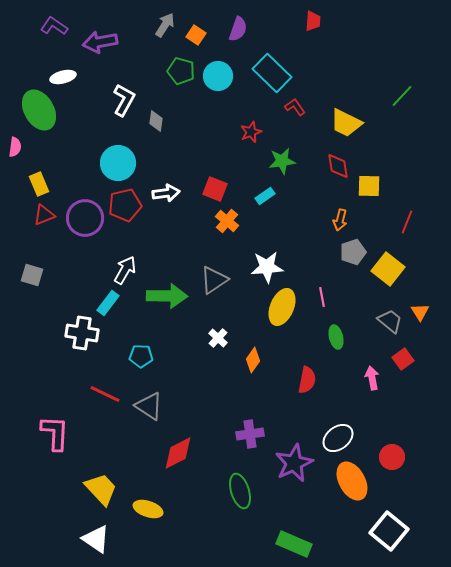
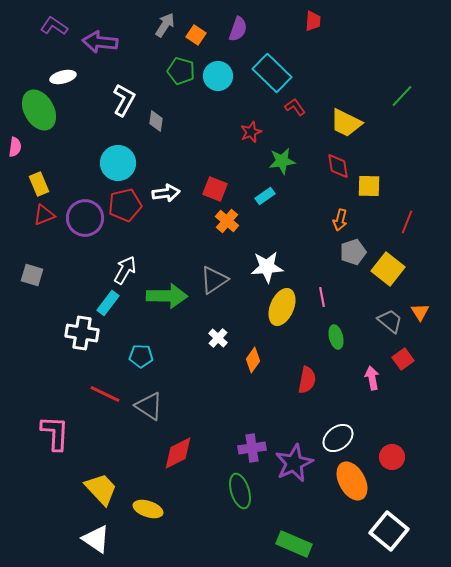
purple arrow at (100, 42): rotated 16 degrees clockwise
purple cross at (250, 434): moved 2 px right, 14 px down
